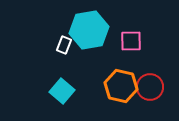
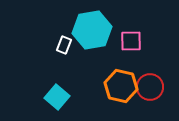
cyan hexagon: moved 3 px right
cyan square: moved 5 px left, 6 px down
